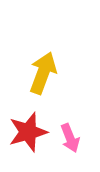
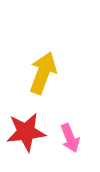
red star: moved 2 px left; rotated 9 degrees clockwise
